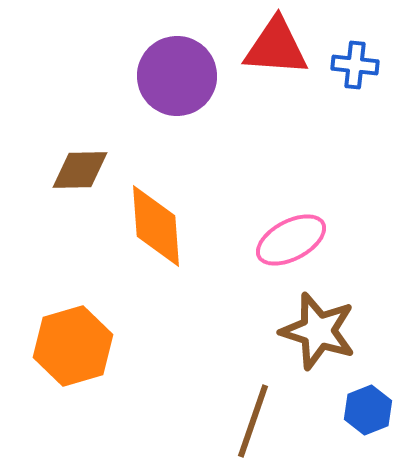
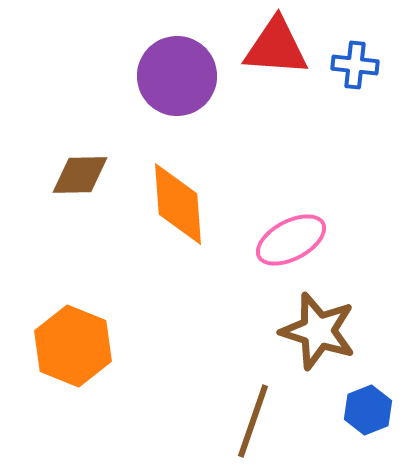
brown diamond: moved 5 px down
orange diamond: moved 22 px right, 22 px up
orange hexagon: rotated 22 degrees counterclockwise
